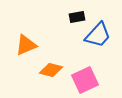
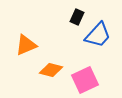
black rectangle: rotated 56 degrees counterclockwise
